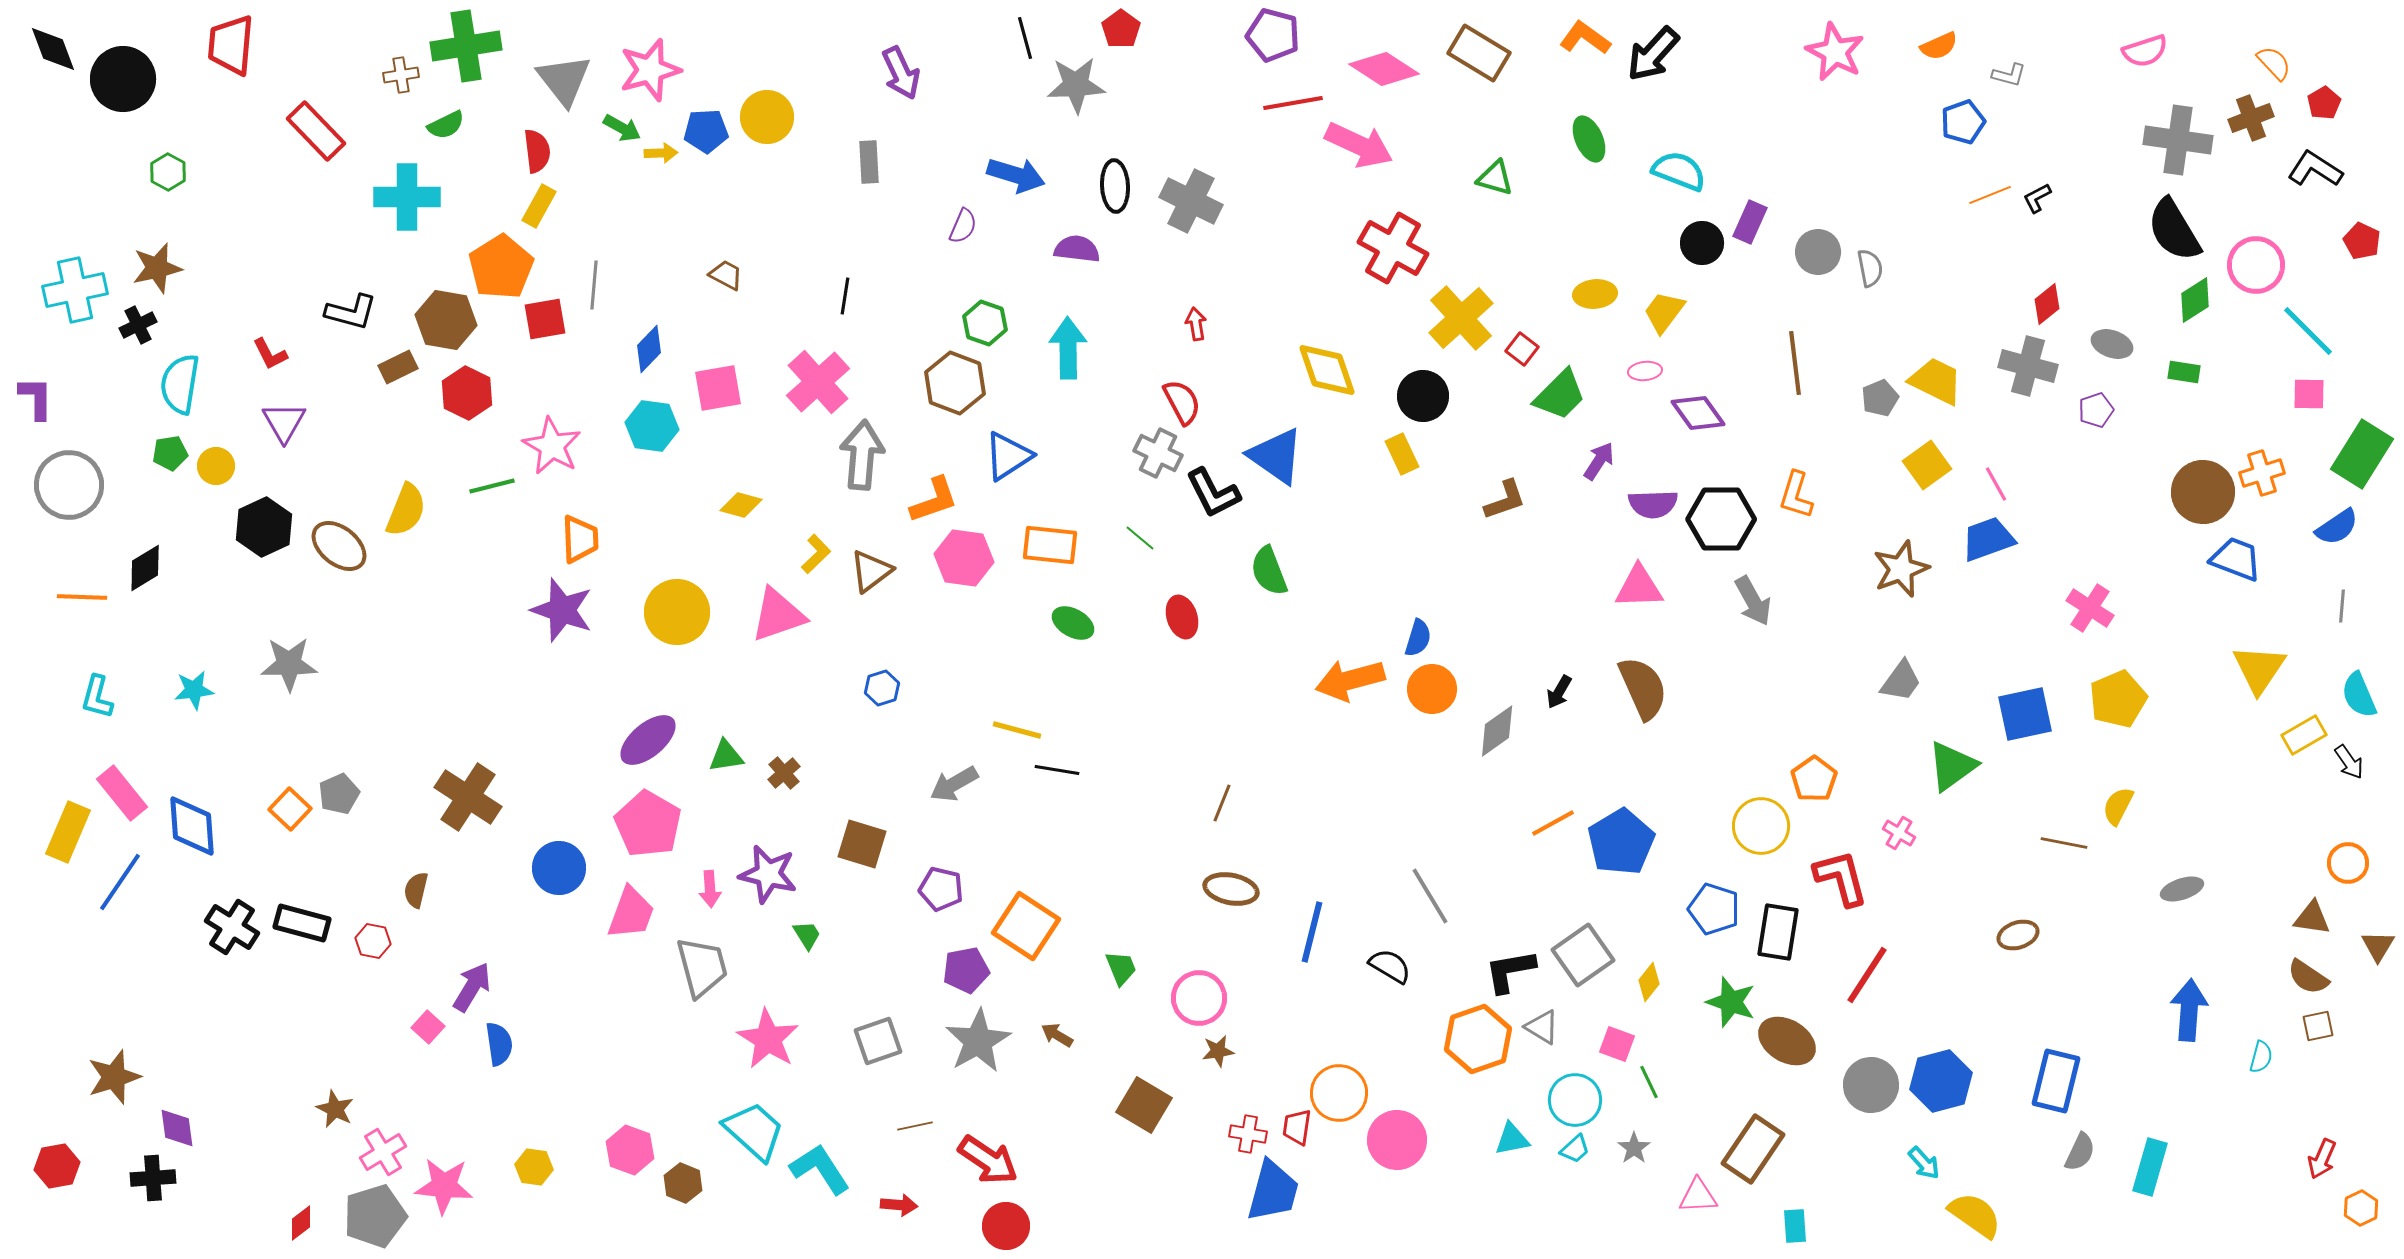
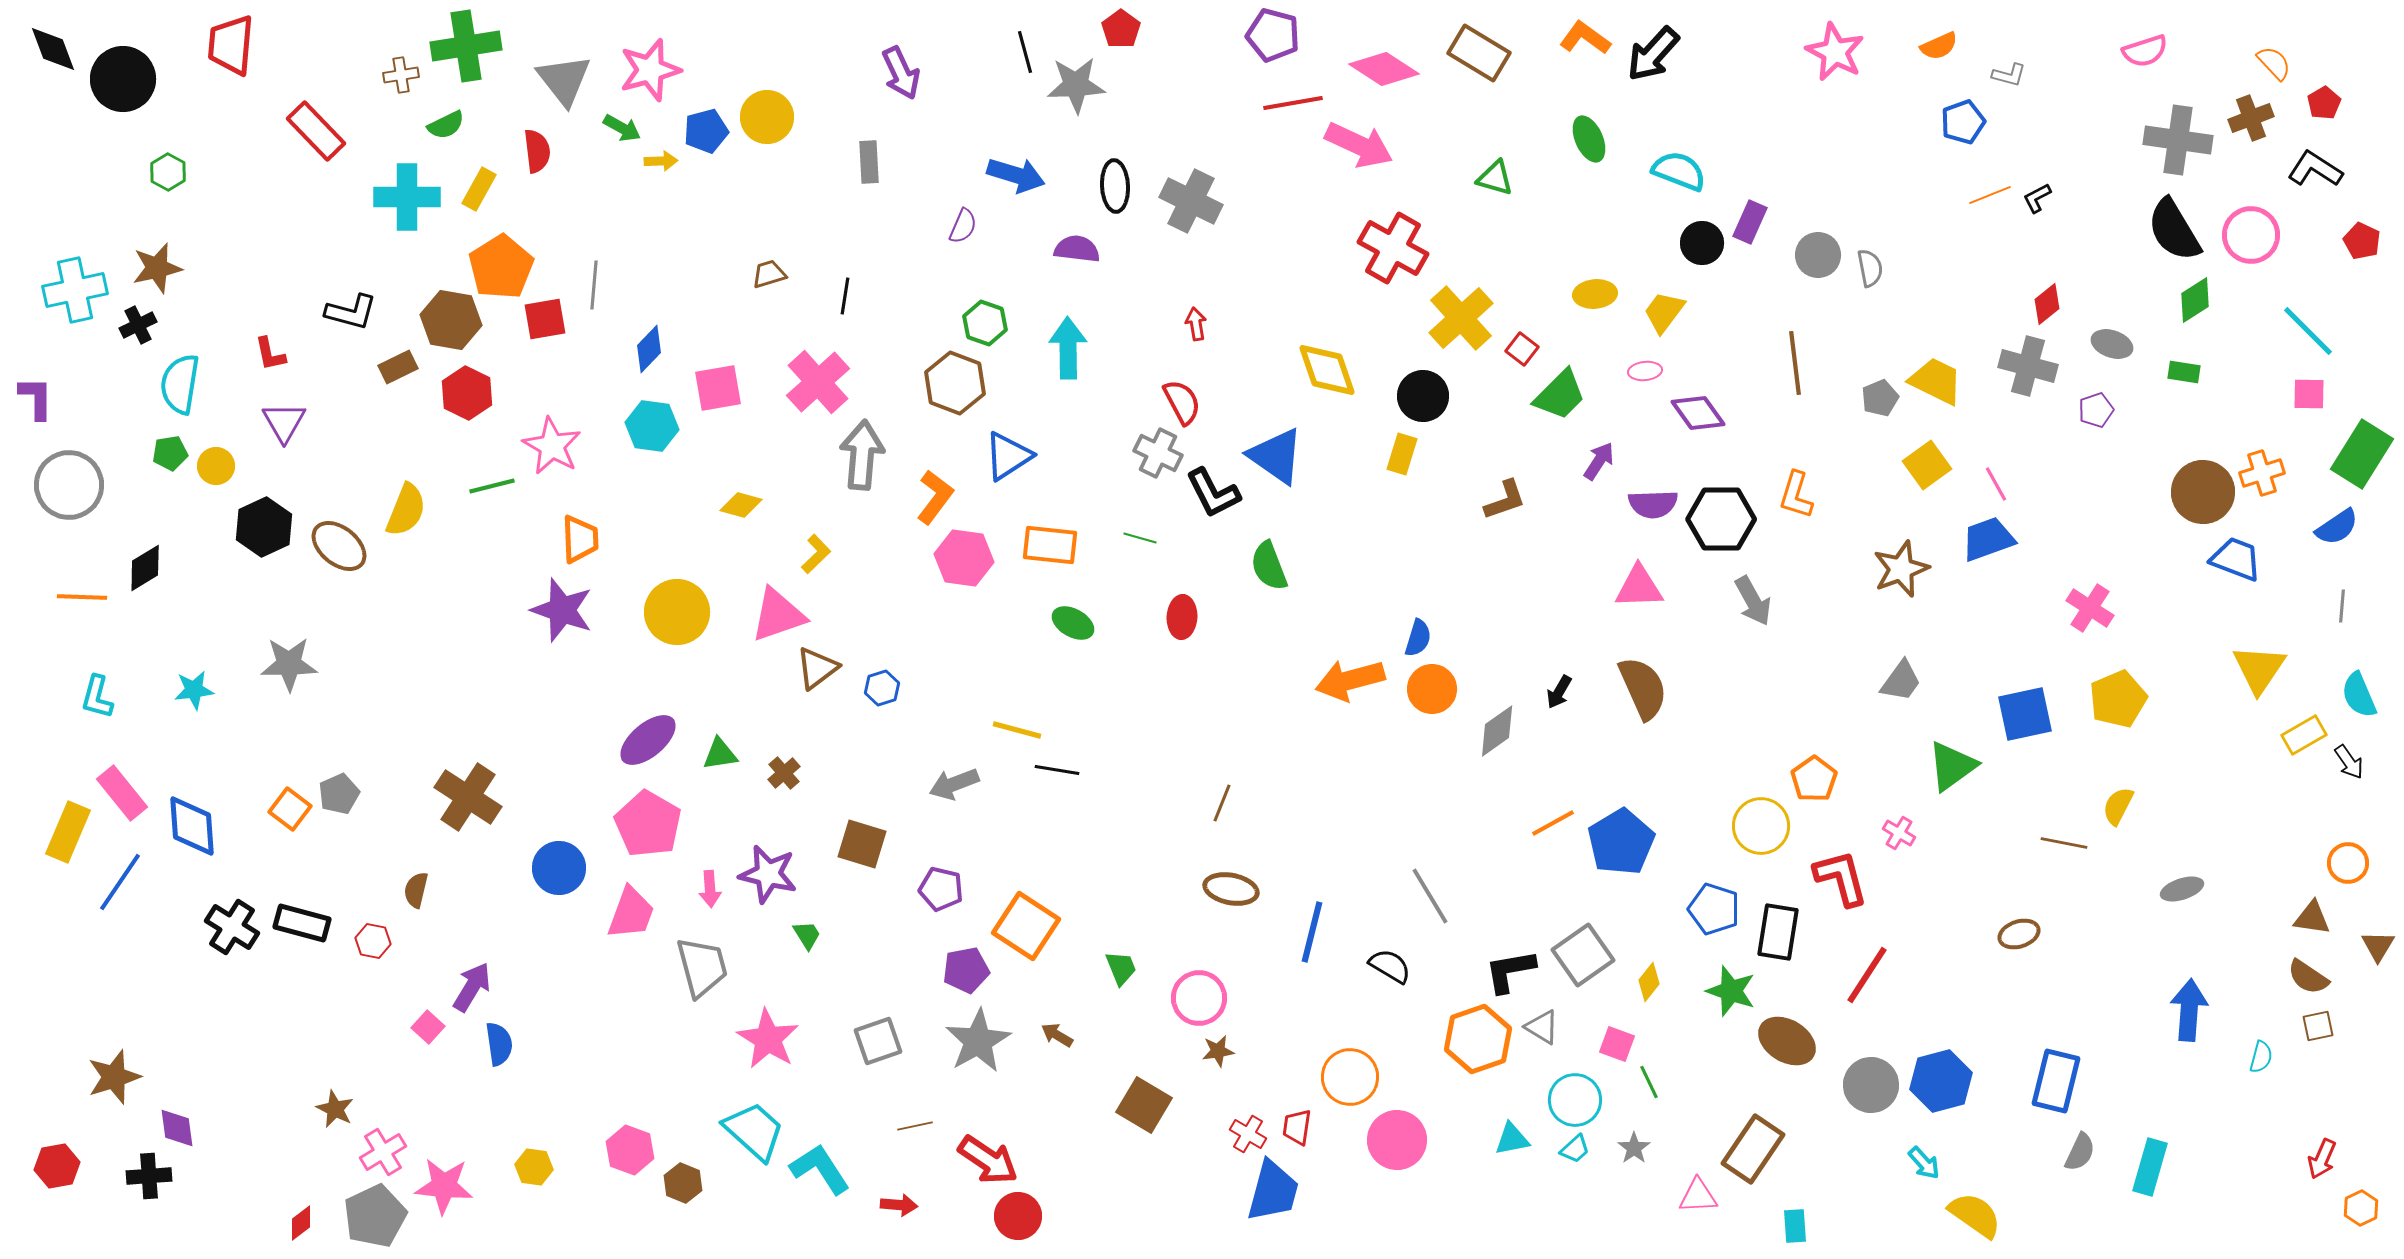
black line at (1025, 38): moved 14 px down
blue pentagon at (706, 131): rotated 12 degrees counterclockwise
yellow arrow at (661, 153): moved 8 px down
yellow rectangle at (539, 206): moved 60 px left, 17 px up
gray circle at (1818, 252): moved 3 px down
pink circle at (2256, 265): moved 5 px left, 30 px up
brown trapezoid at (726, 275): moved 43 px right, 1 px up; rotated 45 degrees counterclockwise
brown hexagon at (446, 320): moved 5 px right
red L-shape at (270, 354): rotated 15 degrees clockwise
yellow rectangle at (1402, 454): rotated 42 degrees clockwise
orange L-shape at (934, 500): moved 1 px right, 3 px up; rotated 34 degrees counterclockwise
green line at (1140, 538): rotated 24 degrees counterclockwise
brown triangle at (871, 571): moved 54 px left, 97 px down
green semicircle at (1269, 571): moved 5 px up
red ellipse at (1182, 617): rotated 21 degrees clockwise
green triangle at (726, 756): moved 6 px left, 2 px up
gray arrow at (954, 784): rotated 9 degrees clockwise
orange square at (290, 809): rotated 6 degrees counterclockwise
brown ellipse at (2018, 935): moved 1 px right, 1 px up
green star at (1731, 1002): moved 11 px up
orange circle at (1339, 1093): moved 11 px right, 16 px up
red cross at (1248, 1134): rotated 21 degrees clockwise
black cross at (153, 1178): moved 4 px left, 2 px up
gray pentagon at (375, 1216): rotated 8 degrees counterclockwise
red circle at (1006, 1226): moved 12 px right, 10 px up
